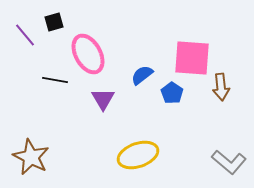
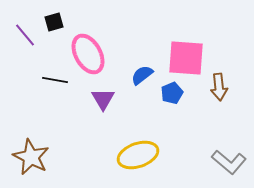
pink square: moved 6 px left
brown arrow: moved 2 px left
blue pentagon: rotated 15 degrees clockwise
